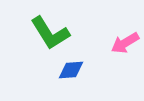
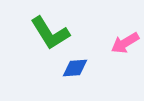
blue diamond: moved 4 px right, 2 px up
